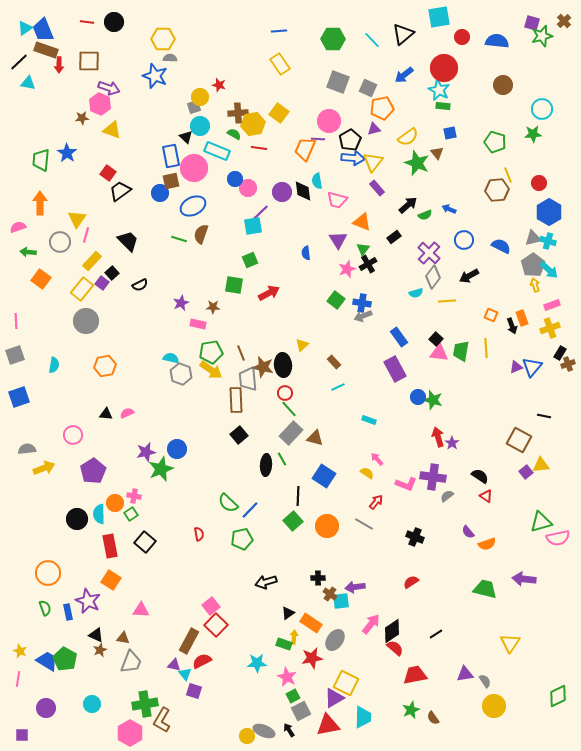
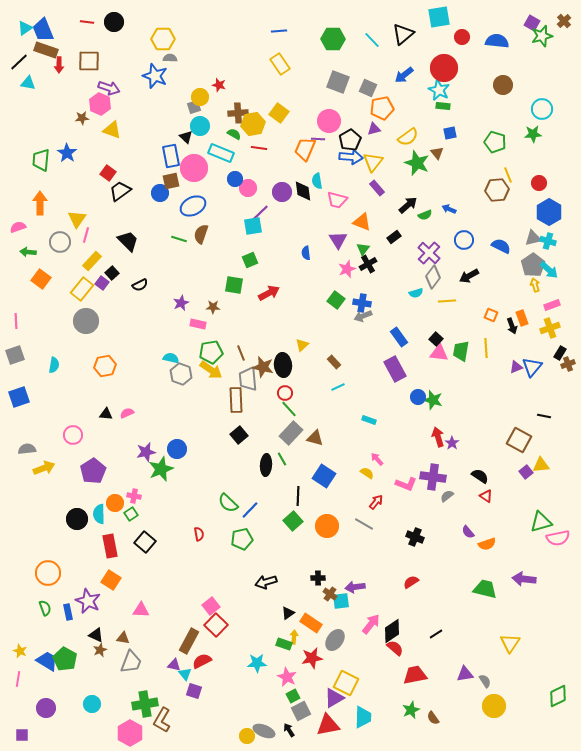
purple square at (532, 23): rotated 14 degrees clockwise
cyan rectangle at (217, 151): moved 4 px right, 2 px down
blue arrow at (353, 158): moved 2 px left, 1 px up
